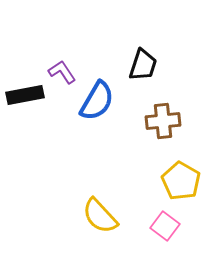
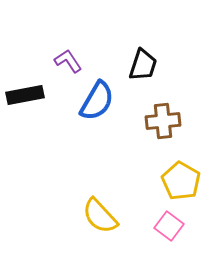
purple L-shape: moved 6 px right, 11 px up
pink square: moved 4 px right
